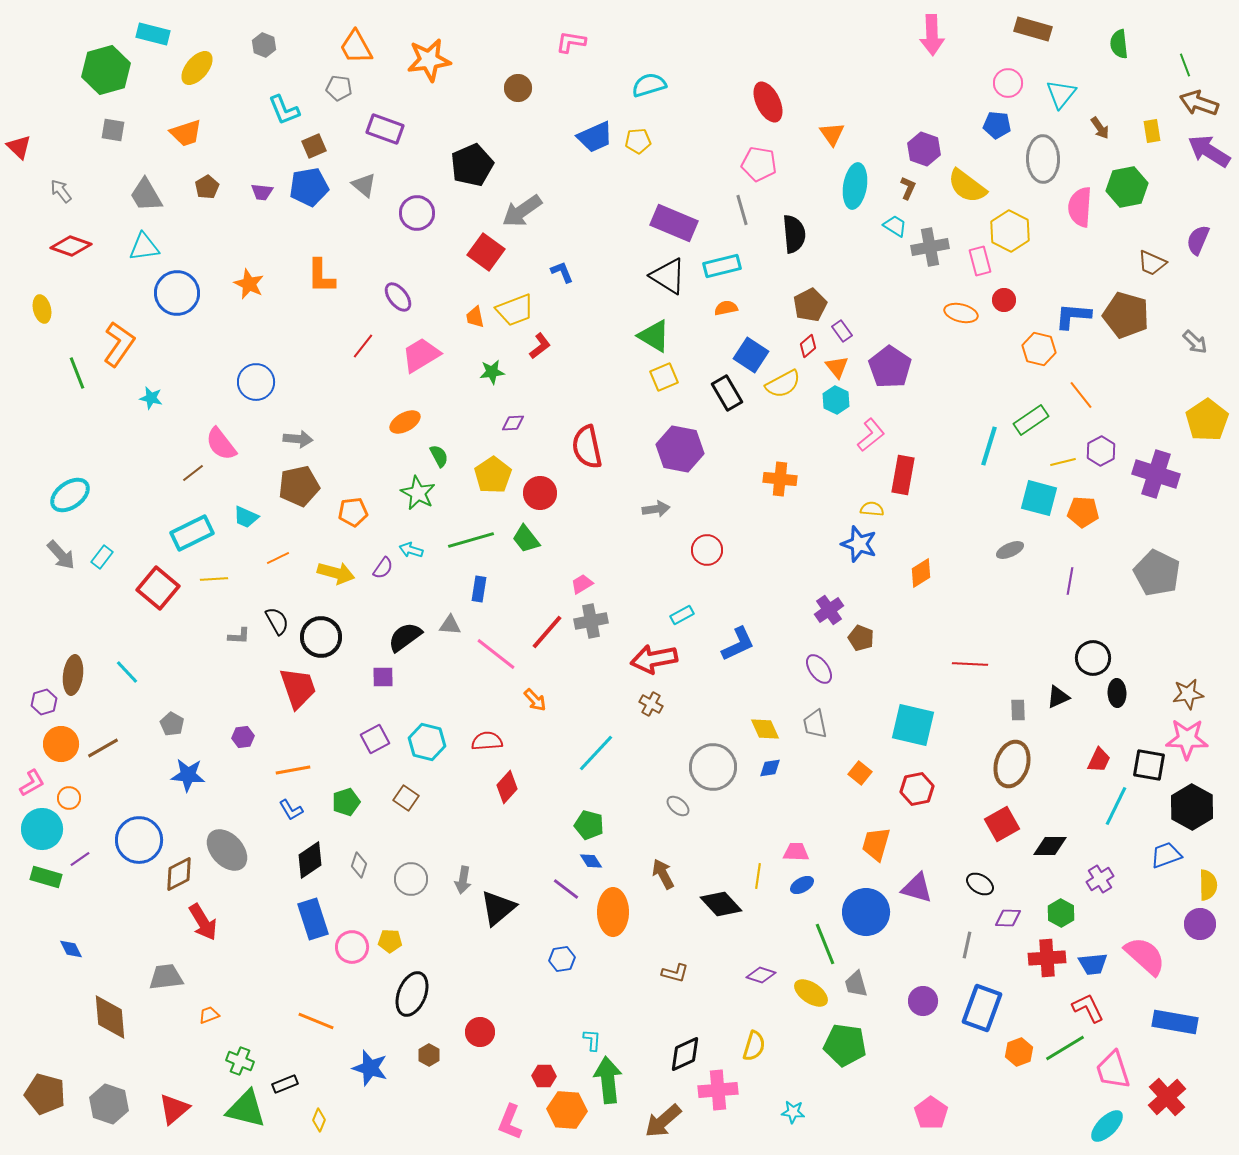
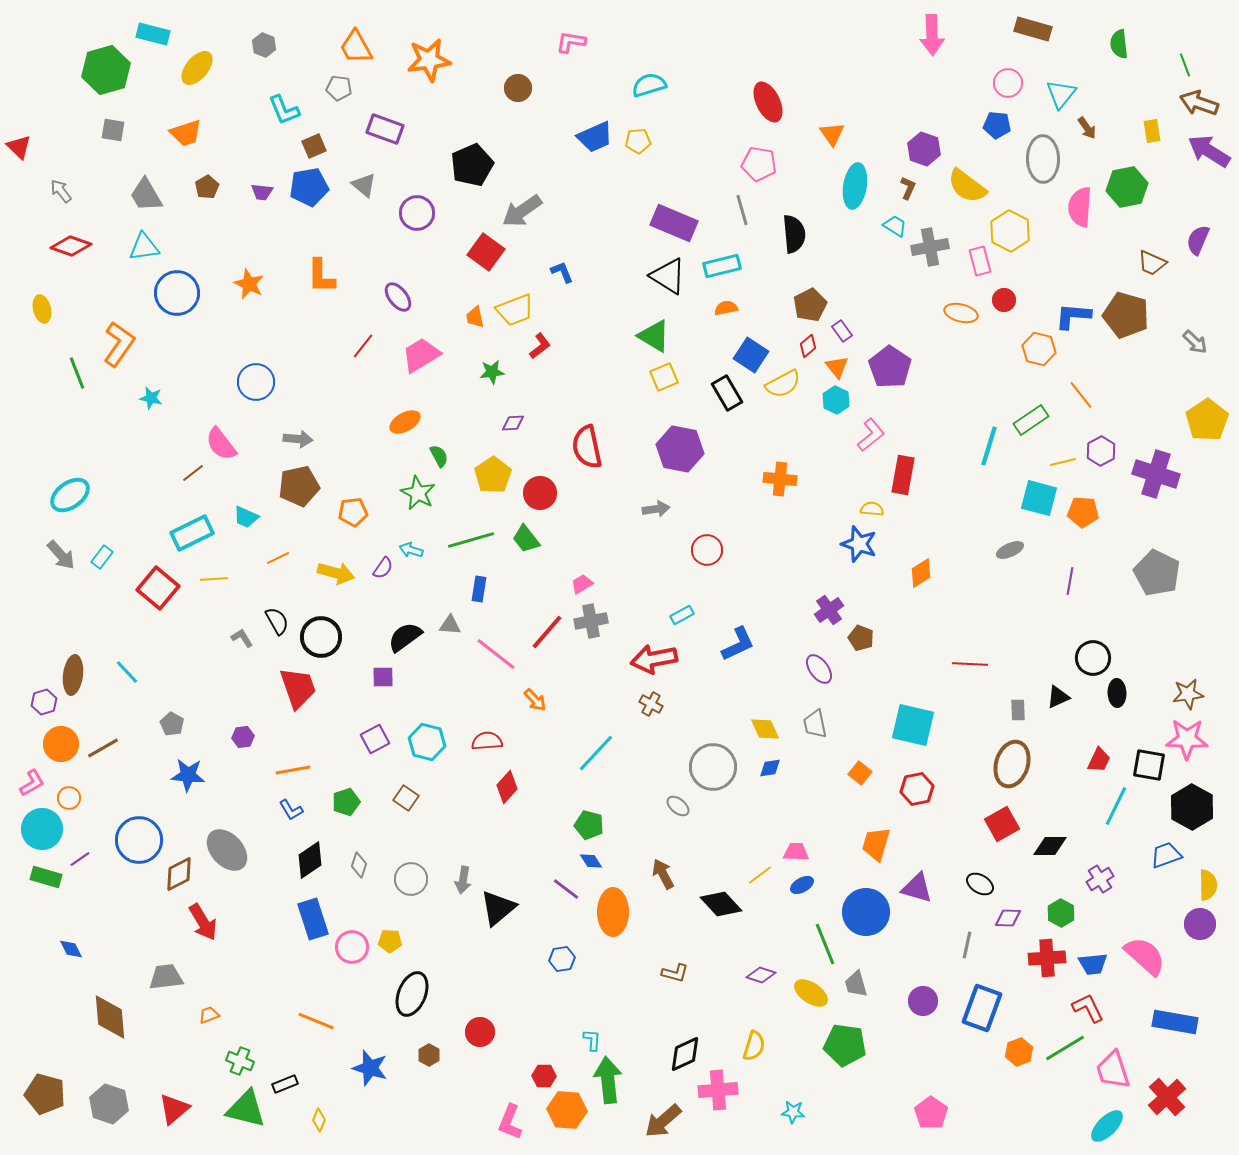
brown arrow at (1100, 128): moved 13 px left
gray L-shape at (239, 636): moved 3 px right, 2 px down; rotated 125 degrees counterclockwise
yellow line at (758, 876): moved 2 px right, 1 px up; rotated 45 degrees clockwise
